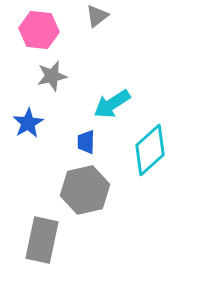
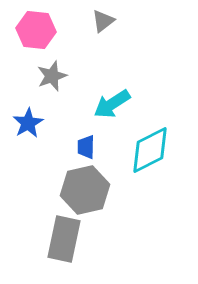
gray triangle: moved 6 px right, 5 px down
pink hexagon: moved 3 px left
gray star: rotated 8 degrees counterclockwise
blue trapezoid: moved 5 px down
cyan diamond: rotated 15 degrees clockwise
gray rectangle: moved 22 px right, 1 px up
